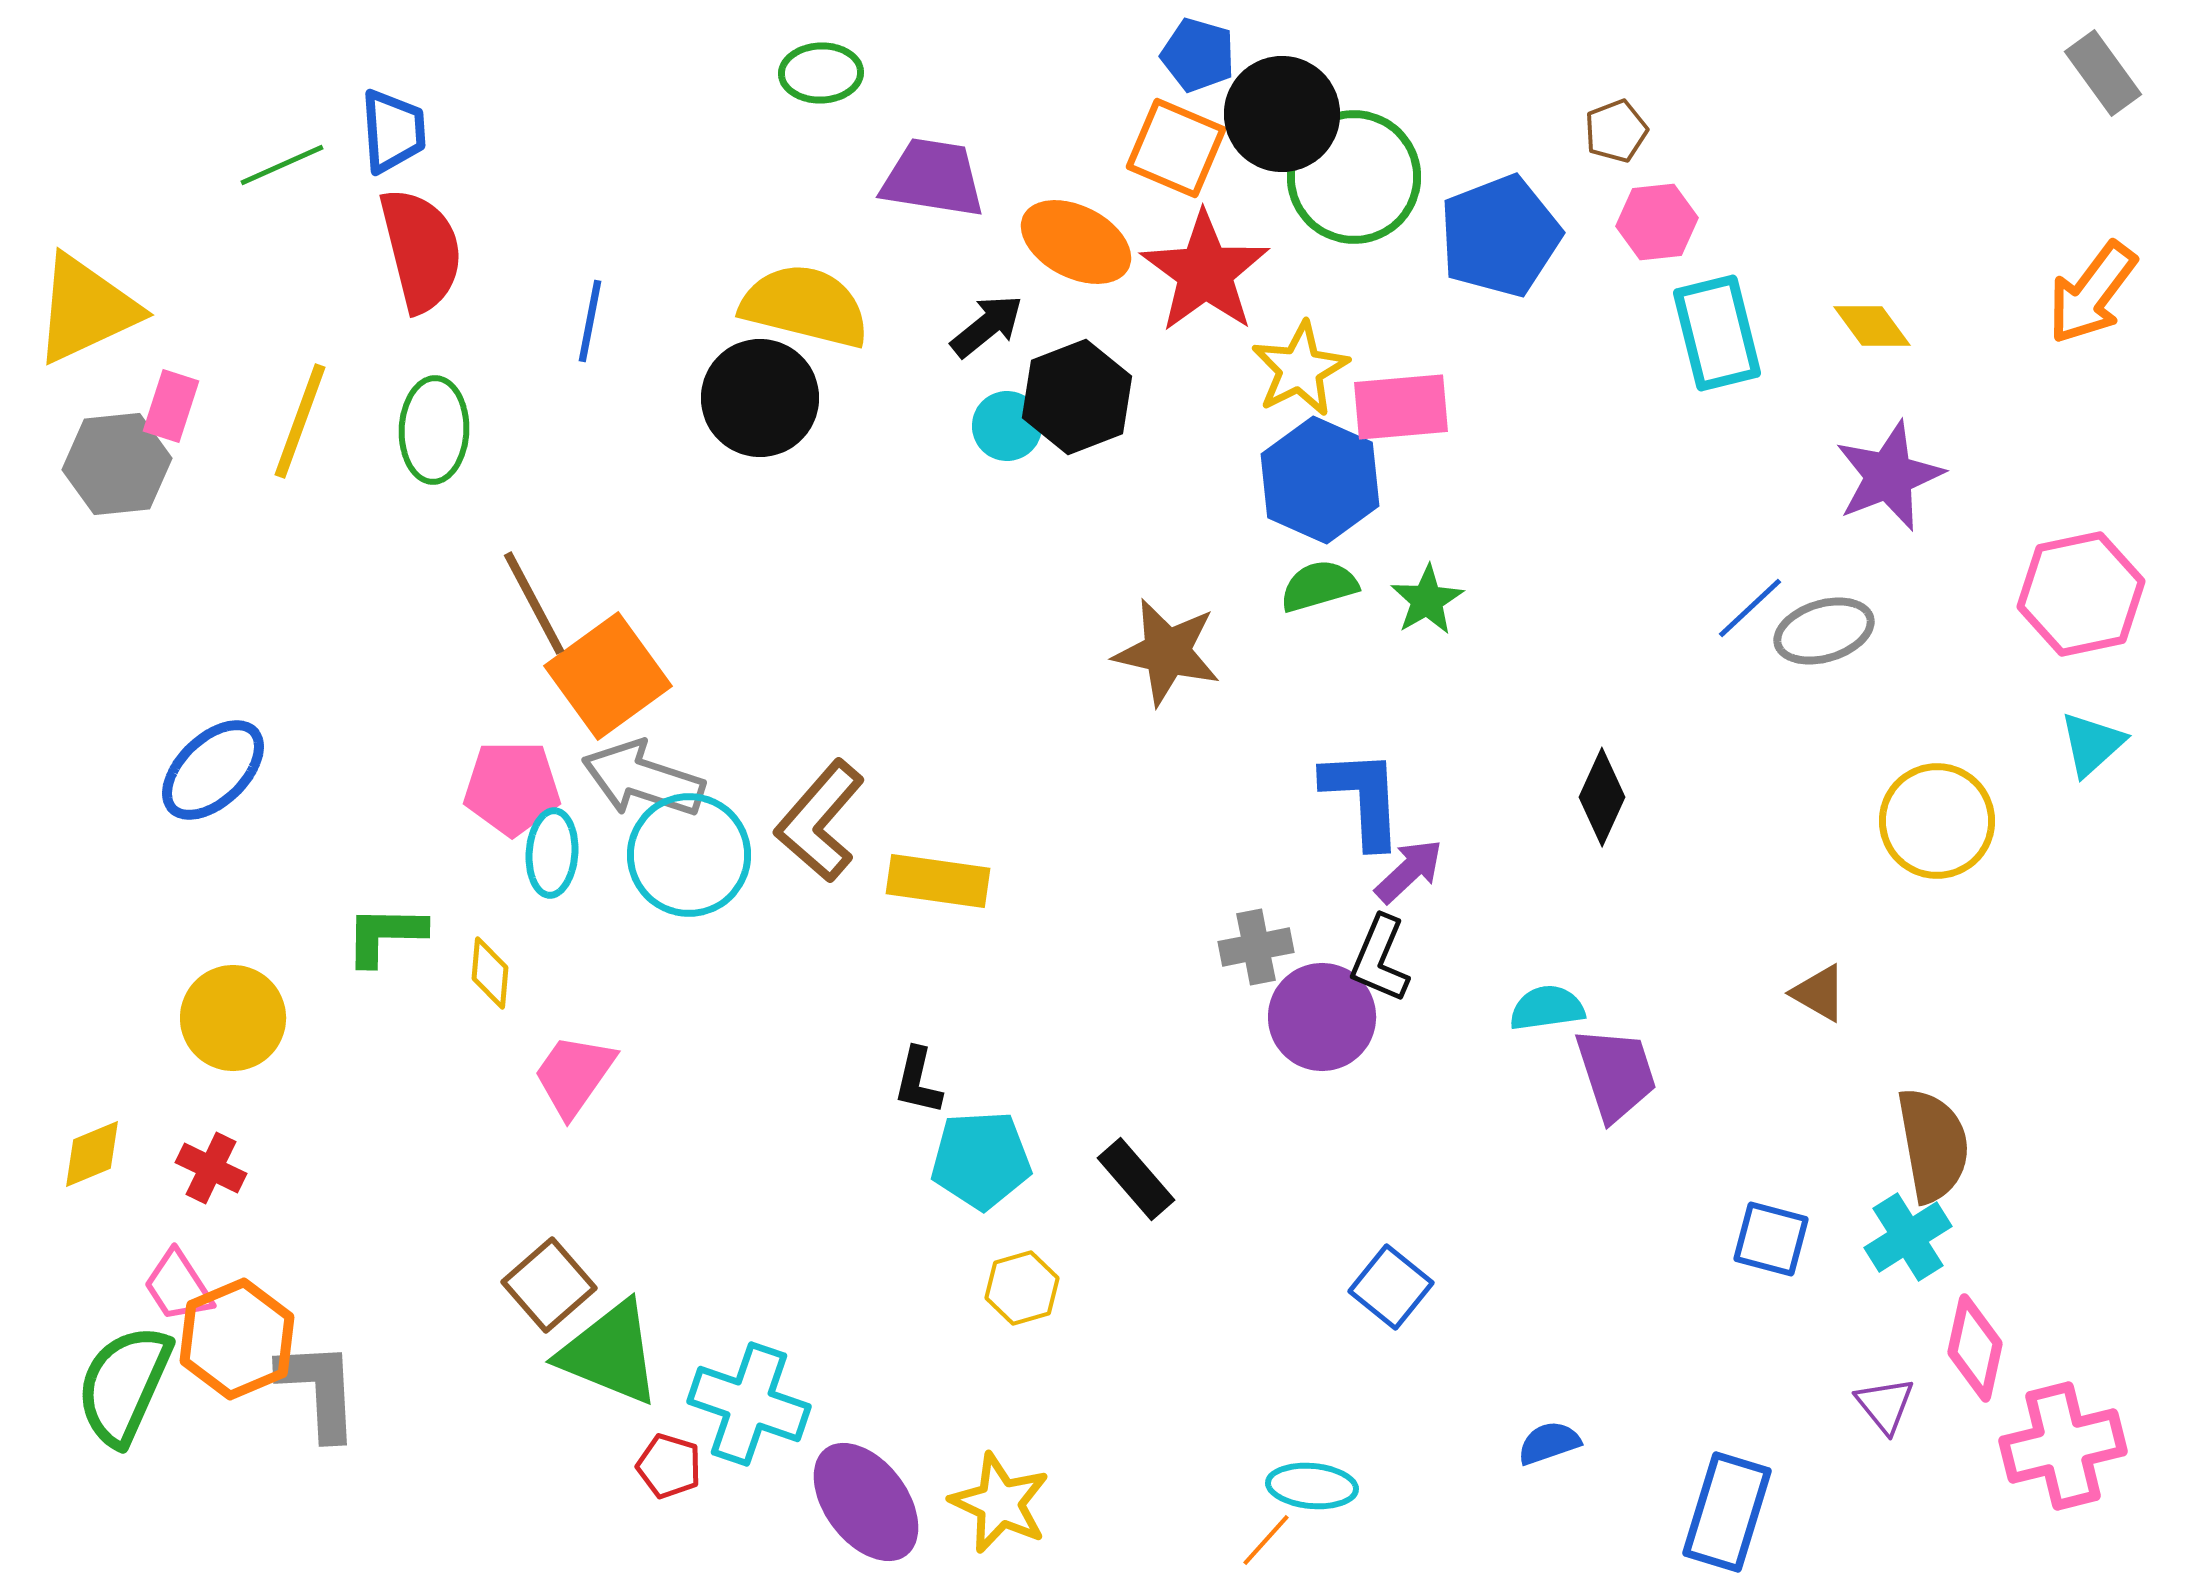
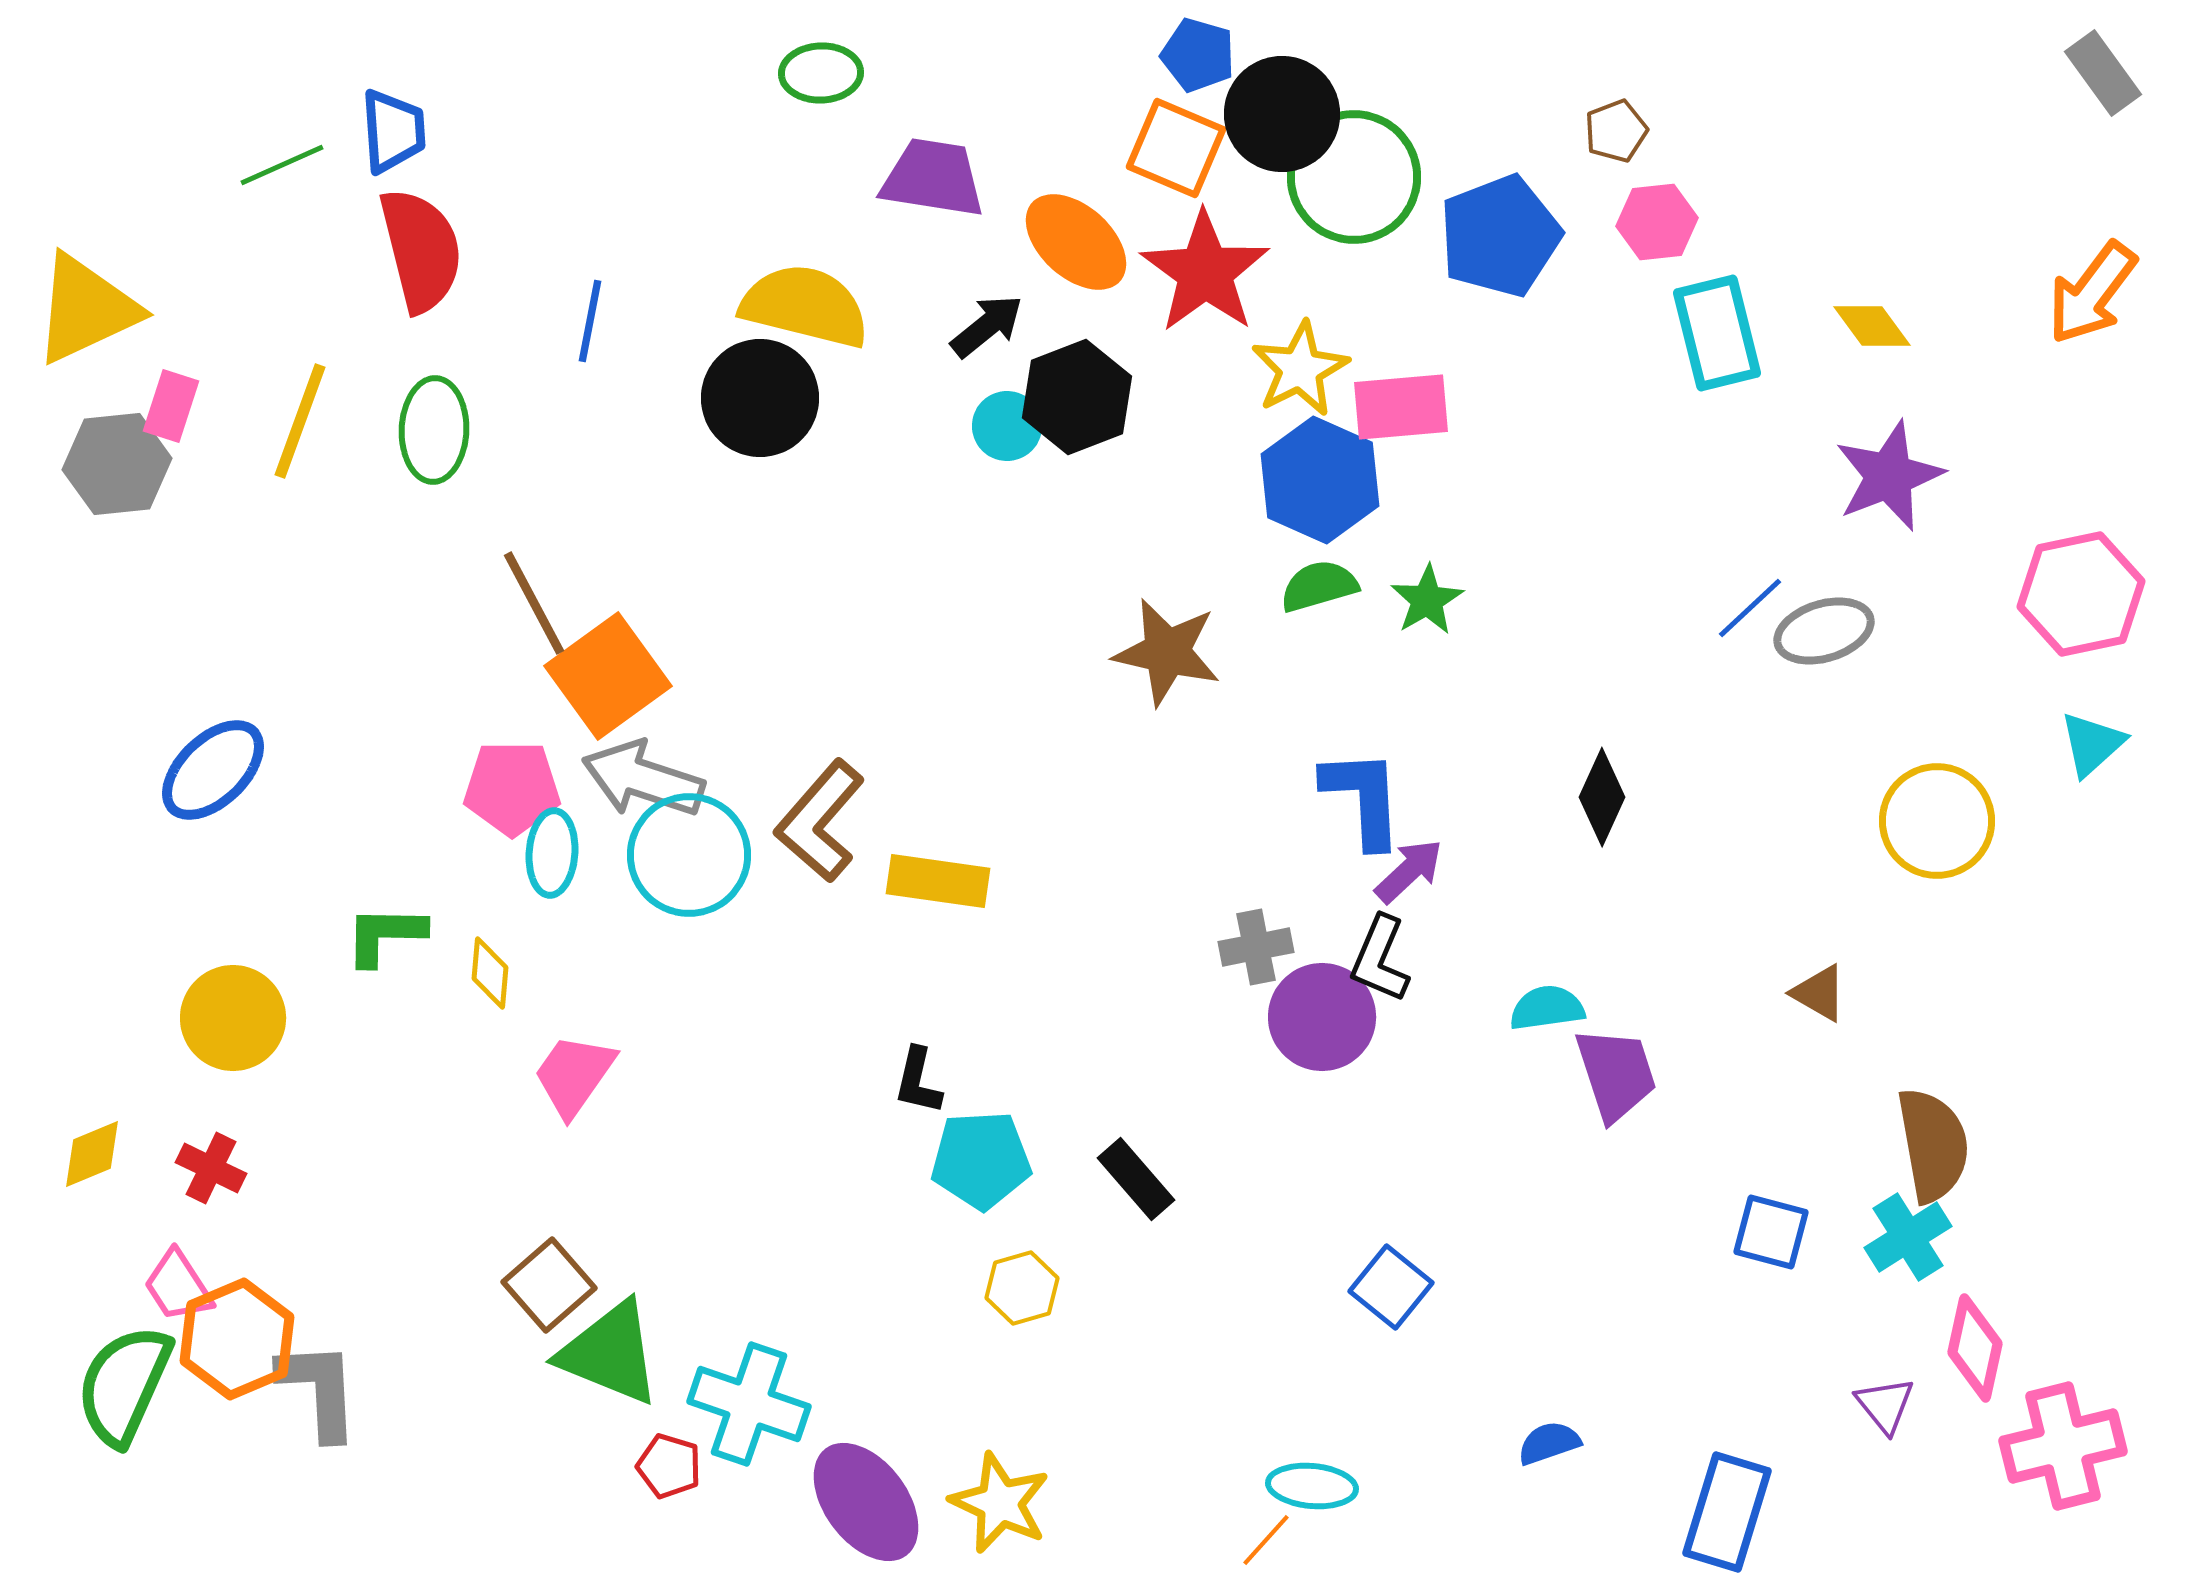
orange ellipse at (1076, 242): rotated 15 degrees clockwise
blue square at (1771, 1239): moved 7 px up
